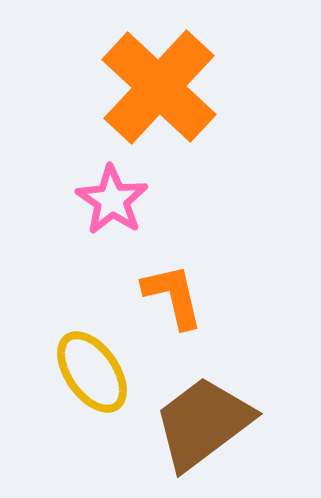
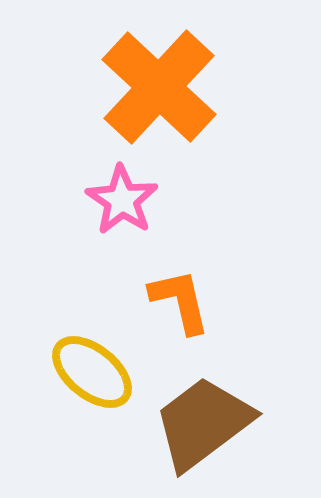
pink star: moved 10 px right
orange L-shape: moved 7 px right, 5 px down
yellow ellipse: rotated 16 degrees counterclockwise
